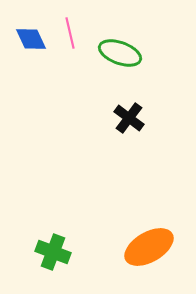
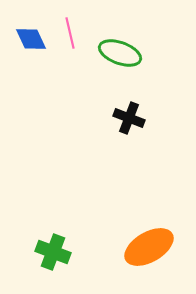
black cross: rotated 16 degrees counterclockwise
